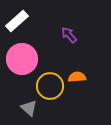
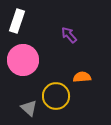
white rectangle: rotated 30 degrees counterclockwise
pink circle: moved 1 px right, 1 px down
orange semicircle: moved 5 px right
yellow circle: moved 6 px right, 10 px down
